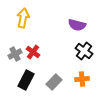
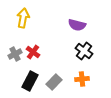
black rectangle: moved 4 px right, 1 px down
